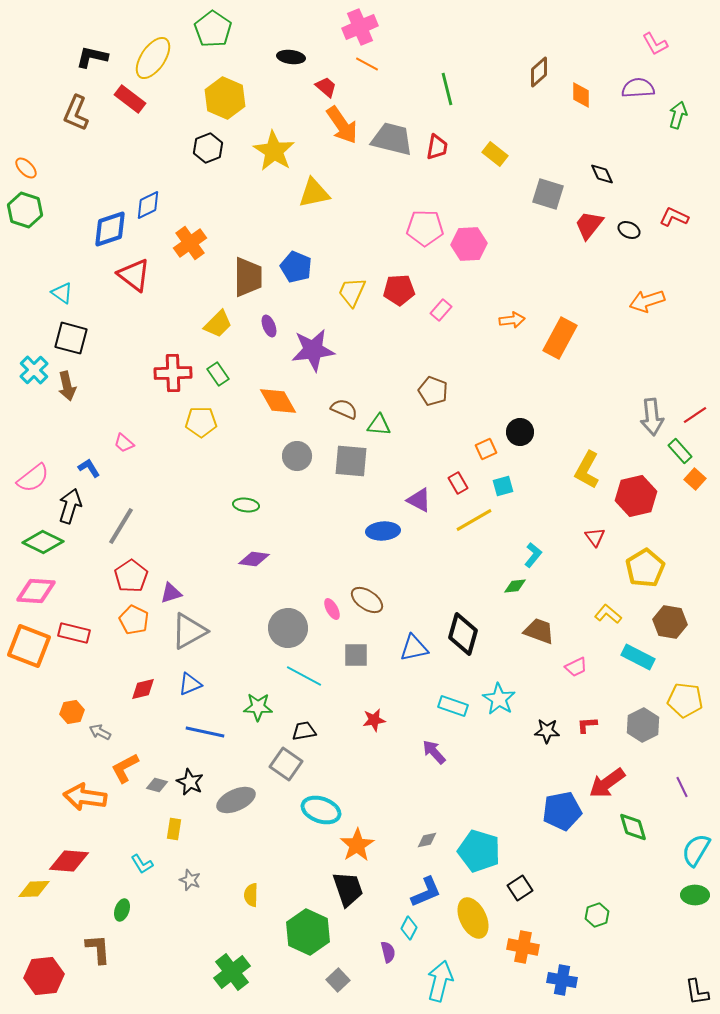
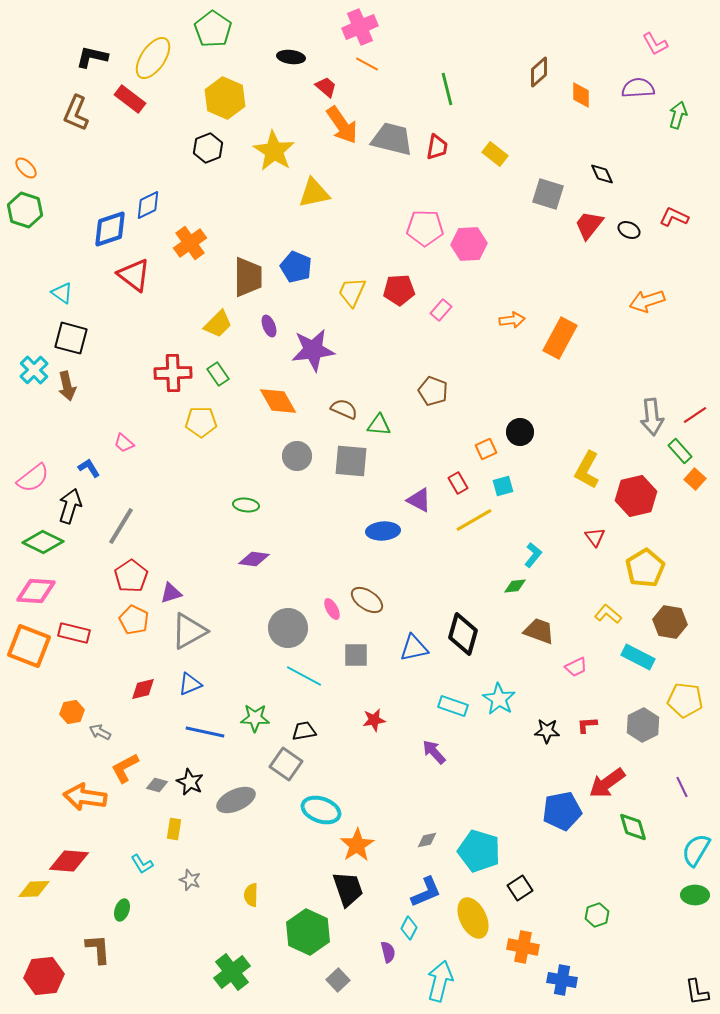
green star at (258, 707): moved 3 px left, 11 px down
